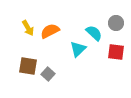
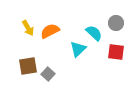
brown square: rotated 18 degrees counterclockwise
